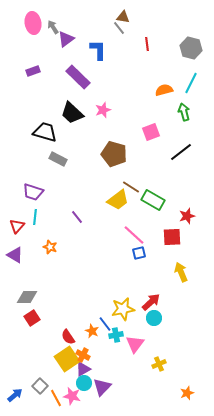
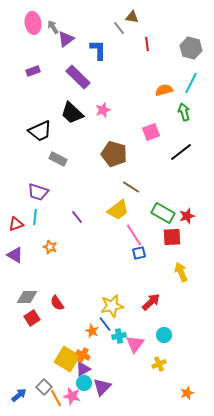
brown triangle at (123, 17): moved 9 px right
black trapezoid at (45, 132): moved 5 px left, 1 px up; rotated 140 degrees clockwise
purple trapezoid at (33, 192): moved 5 px right
yellow trapezoid at (118, 200): moved 10 px down
green rectangle at (153, 200): moved 10 px right, 13 px down
red triangle at (17, 226): moved 1 px left, 2 px up; rotated 28 degrees clockwise
pink line at (134, 235): rotated 15 degrees clockwise
yellow star at (123, 309): moved 11 px left, 3 px up
cyan circle at (154, 318): moved 10 px right, 17 px down
cyan cross at (116, 335): moved 3 px right, 1 px down
red semicircle at (68, 337): moved 11 px left, 34 px up
yellow square at (67, 359): rotated 25 degrees counterclockwise
gray square at (40, 386): moved 4 px right, 1 px down
blue arrow at (15, 395): moved 4 px right
